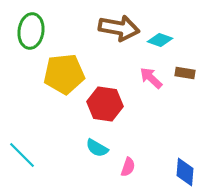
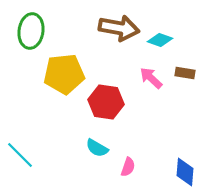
red hexagon: moved 1 px right, 2 px up
cyan line: moved 2 px left
